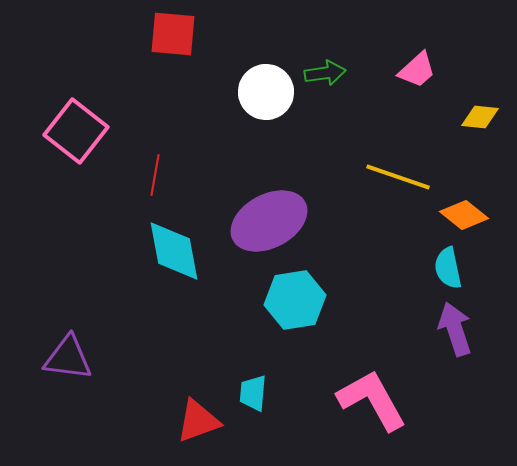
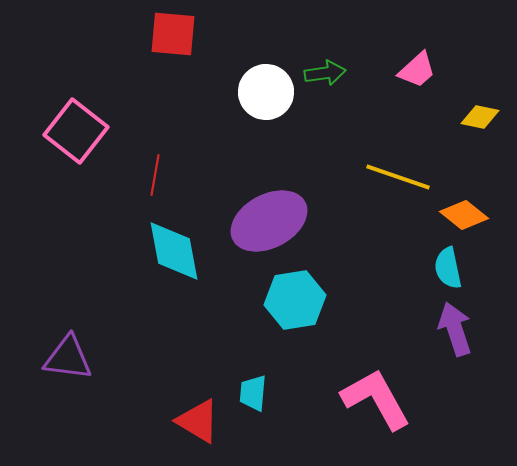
yellow diamond: rotated 6 degrees clockwise
pink L-shape: moved 4 px right, 1 px up
red triangle: rotated 51 degrees clockwise
